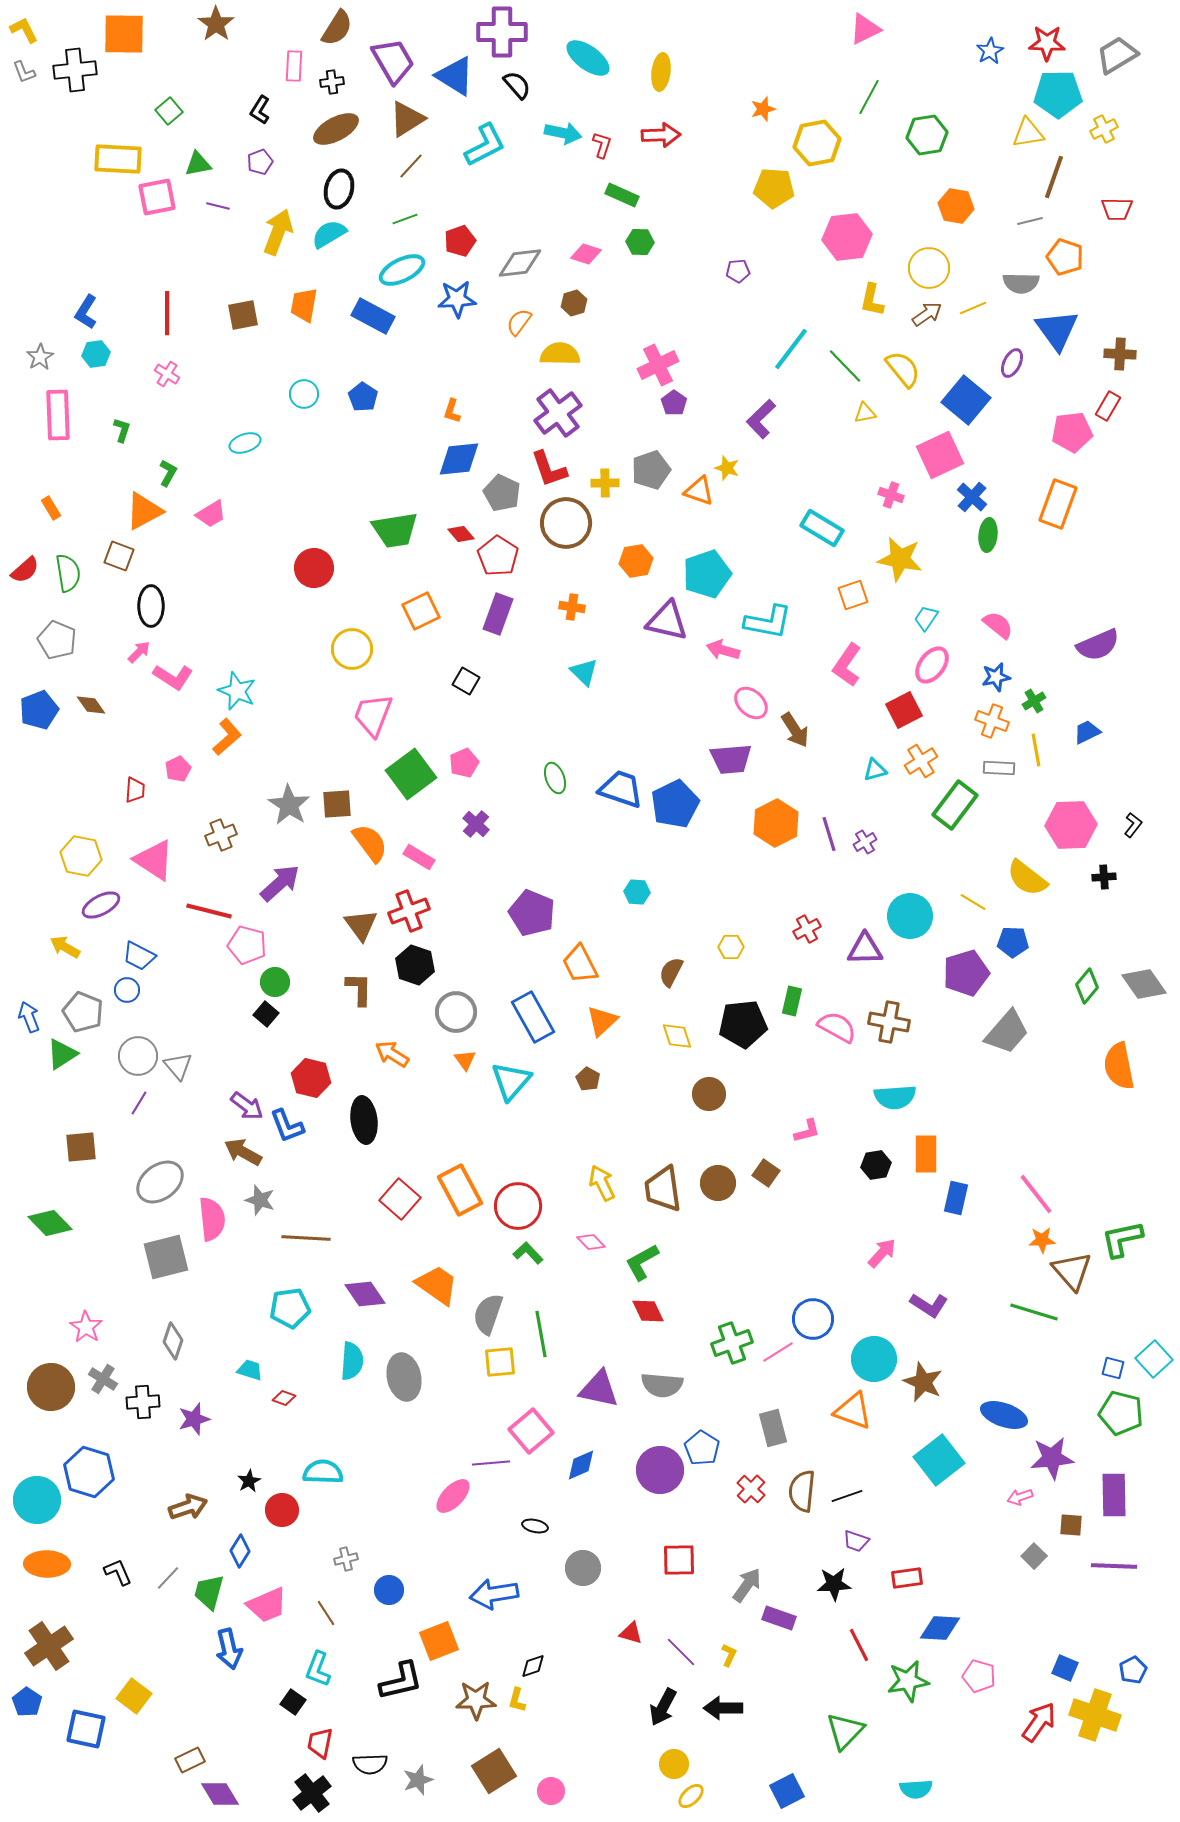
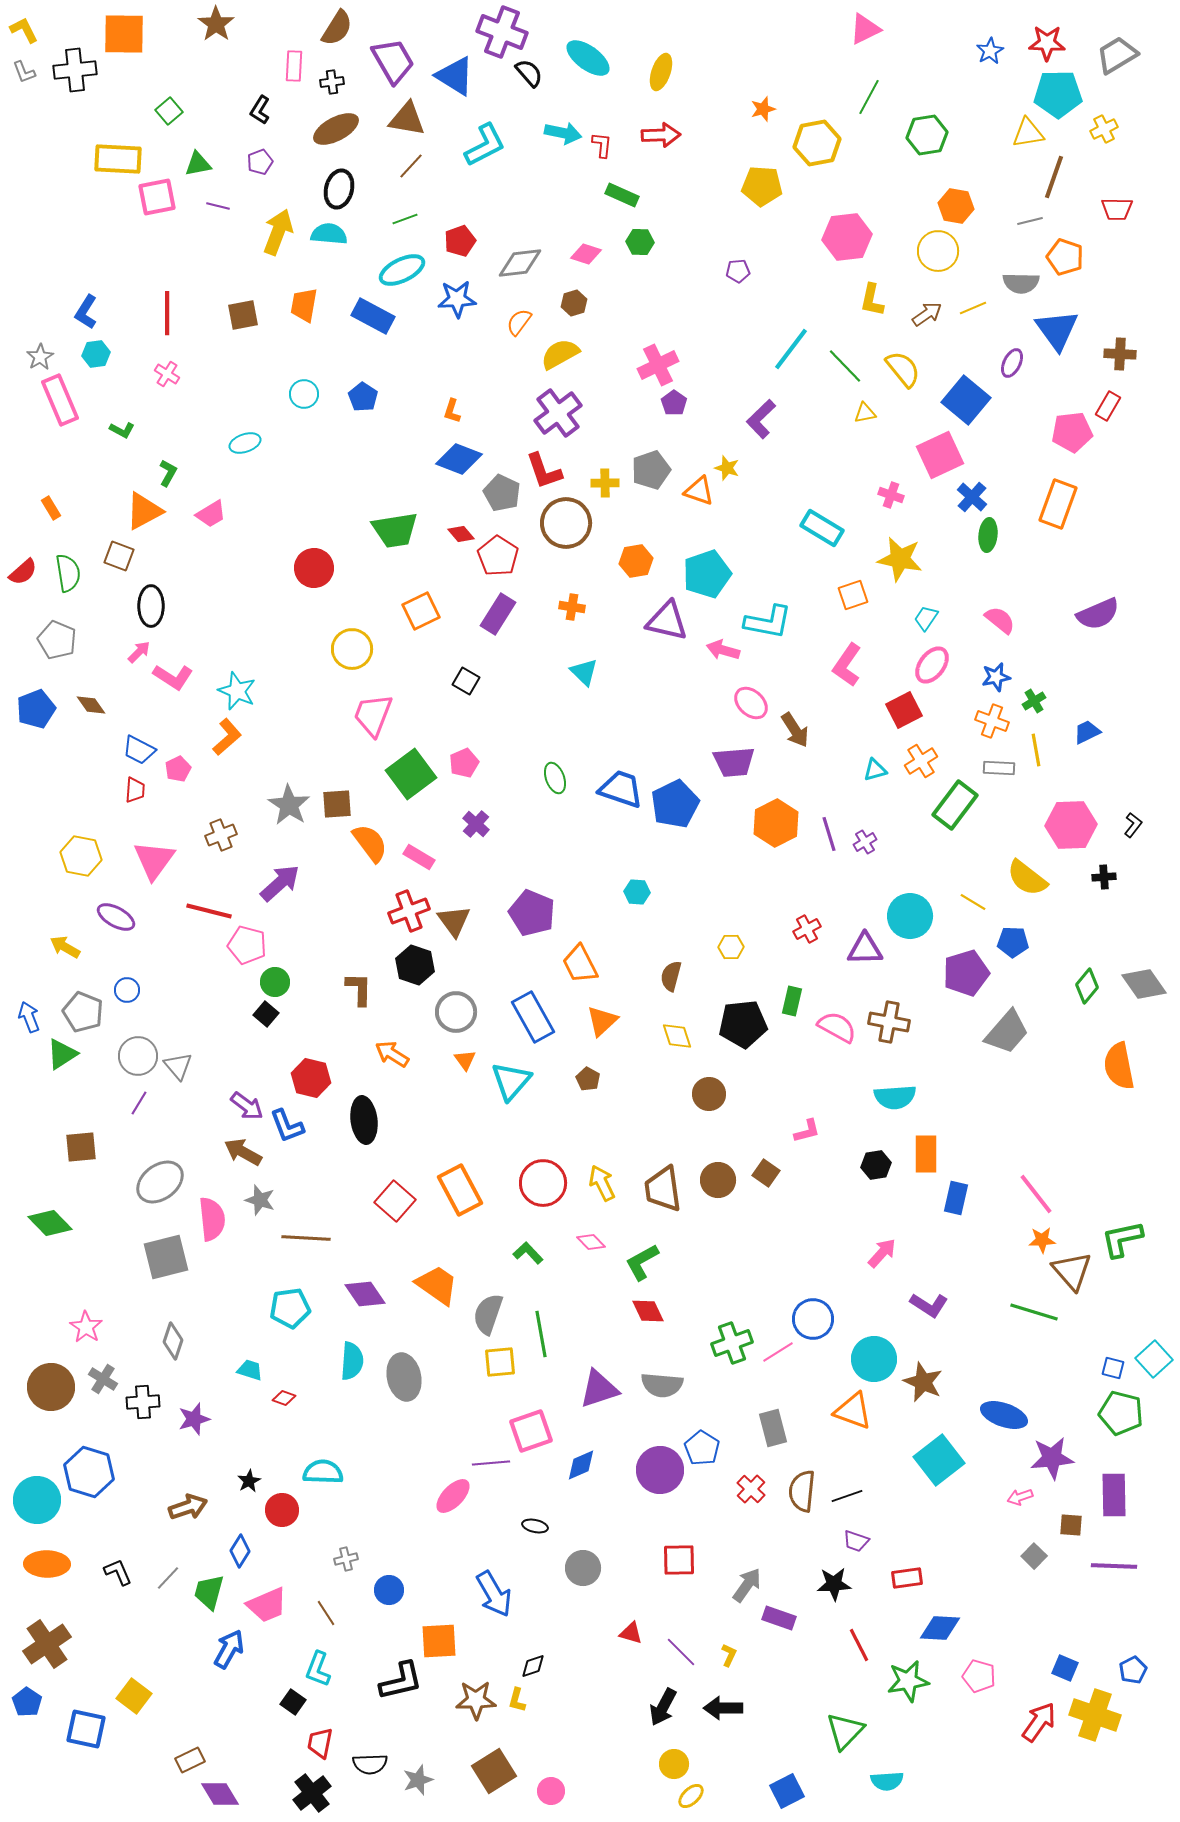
purple cross at (502, 32): rotated 21 degrees clockwise
yellow ellipse at (661, 72): rotated 12 degrees clockwise
black semicircle at (517, 85): moved 12 px right, 12 px up
brown triangle at (407, 119): rotated 42 degrees clockwise
red L-shape at (602, 145): rotated 12 degrees counterclockwise
yellow pentagon at (774, 188): moved 12 px left, 2 px up
cyan semicircle at (329, 234): rotated 36 degrees clockwise
yellow circle at (929, 268): moved 9 px right, 17 px up
yellow semicircle at (560, 354): rotated 30 degrees counterclockwise
pink rectangle at (58, 415): moved 2 px right, 15 px up; rotated 21 degrees counterclockwise
green L-shape at (122, 430): rotated 100 degrees clockwise
blue diamond at (459, 459): rotated 27 degrees clockwise
red L-shape at (549, 469): moved 5 px left, 2 px down
red semicircle at (25, 570): moved 2 px left, 2 px down
purple rectangle at (498, 614): rotated 12 degrees clockwise
pink semicircle at (998, 625): moved 2 px right, 5 px up
purple semicircle at (1098, 645): moved 31 px up
blue pentagon at (39, 710): moved 3 px left, 1 px up
purple trapezoid at (731, 759): moved 3 px right, 3 px down
pink triangle at (154, 860): rotated 33 degrees clockwise
purple ellipse at (101, 905): moved 15 px right, 12 px down; rotated 57 degrees clockwise
brown triangle at (361, 925): moved 93 px right, 4 px up
blue trapezoid at (139, 956): moved 206 px up
brown semicircle at (671, 972): moved 4 px down; rotated 12 degrees counterclockwise
brown circle at (718, 1183): moved 3 px up
red square at (400, 1199): moved 5 px left, 2 px down
red circle at (518, 1206): moved 25 px right, 23 px up
purple triangle at (599, 1389): rotated 30 degrees counterclockwise
pink square at (531, 1431): rotated 21 degrees clockwise
blue arrow at (494, 1594): rotated 111 degrees counterclockwise
orange square at (439, 1641): rotated 18 degrees clockwise
brown cross at (49, 1646): moved 2 px left, 2 px up
blue arrow at (229, 1649): rotated 138 degrees counterclockwise
cyan semicircle at (916, 1789): moved 29 px left, 8 px up
